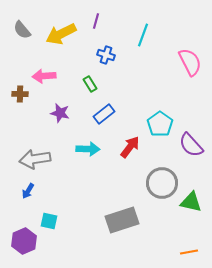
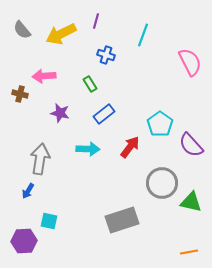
brown cross: rotated 14 degrees clockwise
gray arrow: moved 5 px right; rotated 108 degrees clockwise
purple hexagon: rotated 20 degrees clockwise
